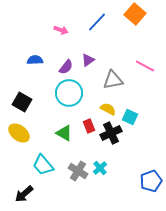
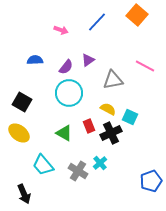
orange square: moved 2 px right, 1 px down
cyan cross: moved 5 px up
black arrow: rotated 72 degrees counterclockwise
